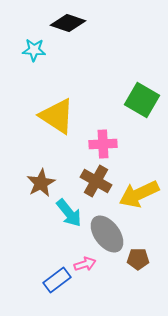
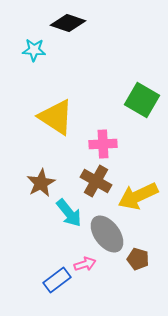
yellow triangle: moved 1 px left, 1 px down
yellow arrow: moved 1 px left, 2 px down
brown pentagon: rotated 15 degrees clockwise
